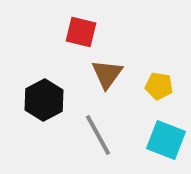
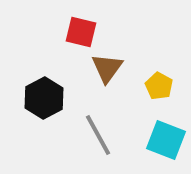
brown triangle: moved 6 px up
yellow pentagon: rotated 20 degrees clockwise
black hexagon: moved 2 px up
